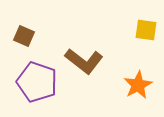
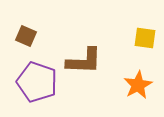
yellow square: moved 1 px left, 8 px down
brown square: moved 2 px right
brown L-shape: rotated 36 degrees counterclockwise
